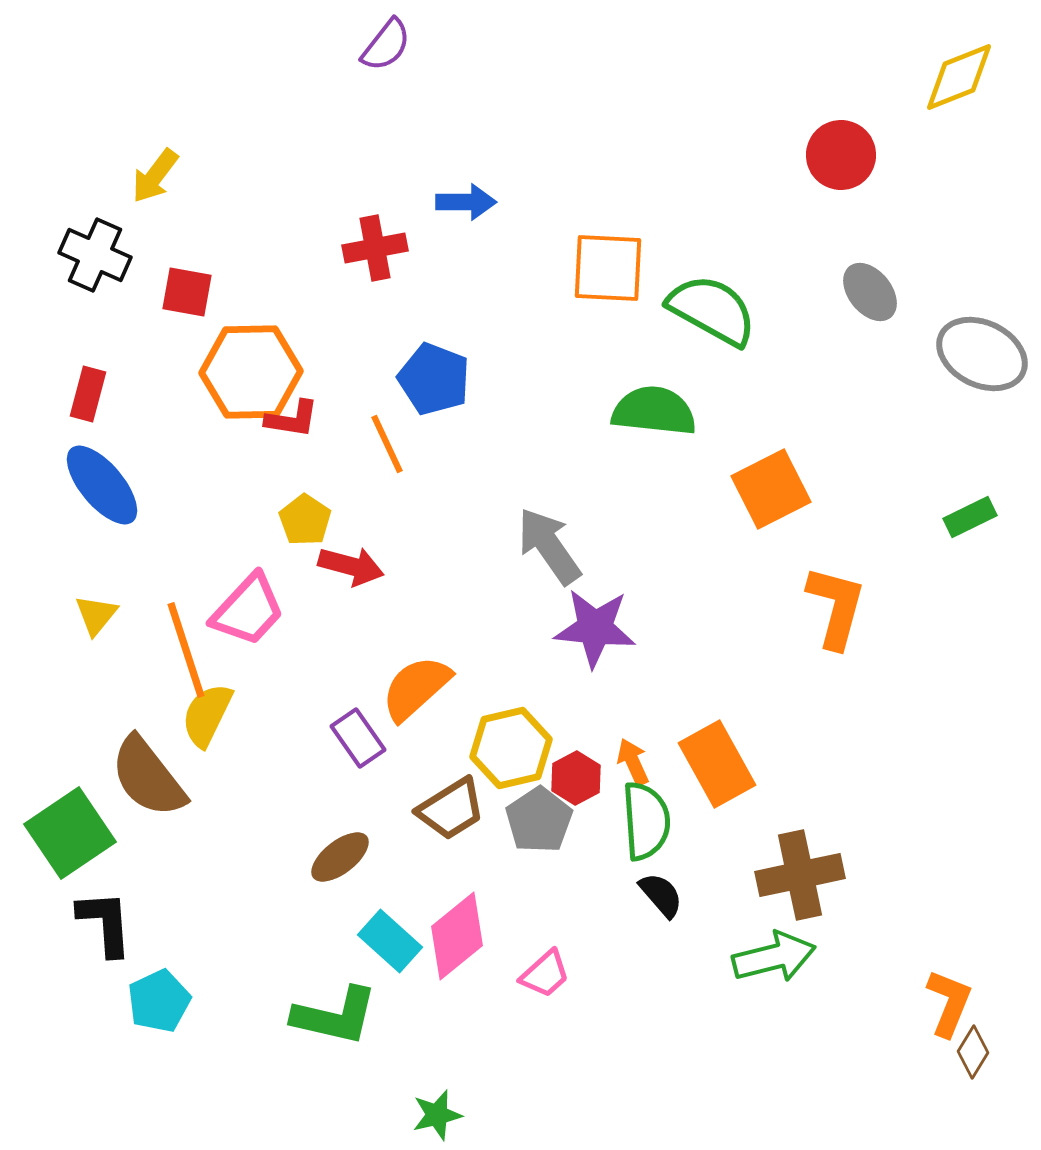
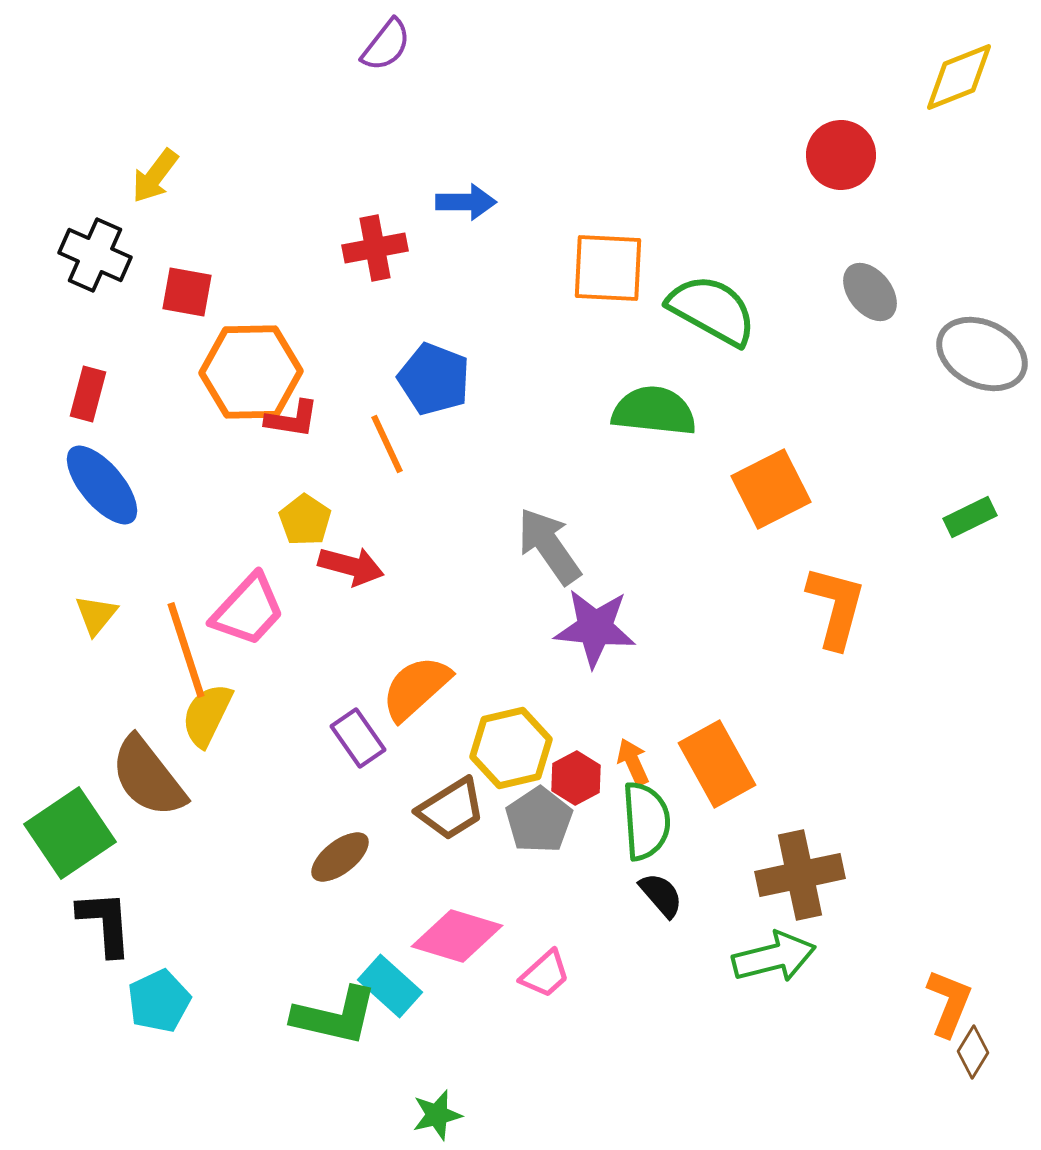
pink diamond at (457, 936): rotated 56 degrees clockwise
cyan rectangle at (390, 941): moved 45 px down
